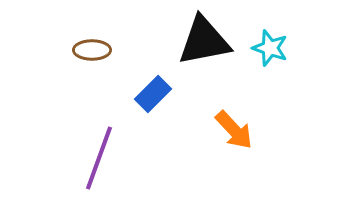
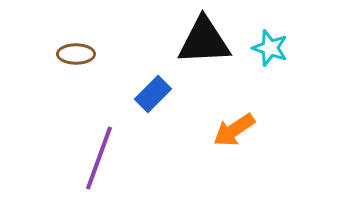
black triangle: rotated 8 degrees clockwise
brown ellipse: moved 16 px left, 4 px down
orange arrow: rotated 99 degrees clockwise
